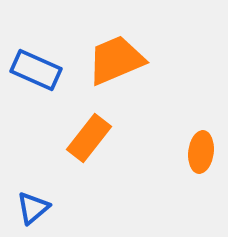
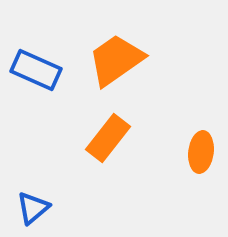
orange trapezoid: rotated 12 degrees counterclockwise
orange rectangle: moved 19 px right
